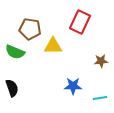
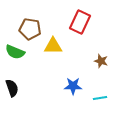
brown star: rotated 24 degrees clockwise
